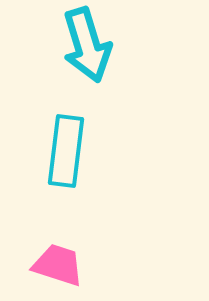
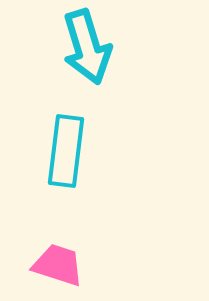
cyan arrow: moved 2 px down
